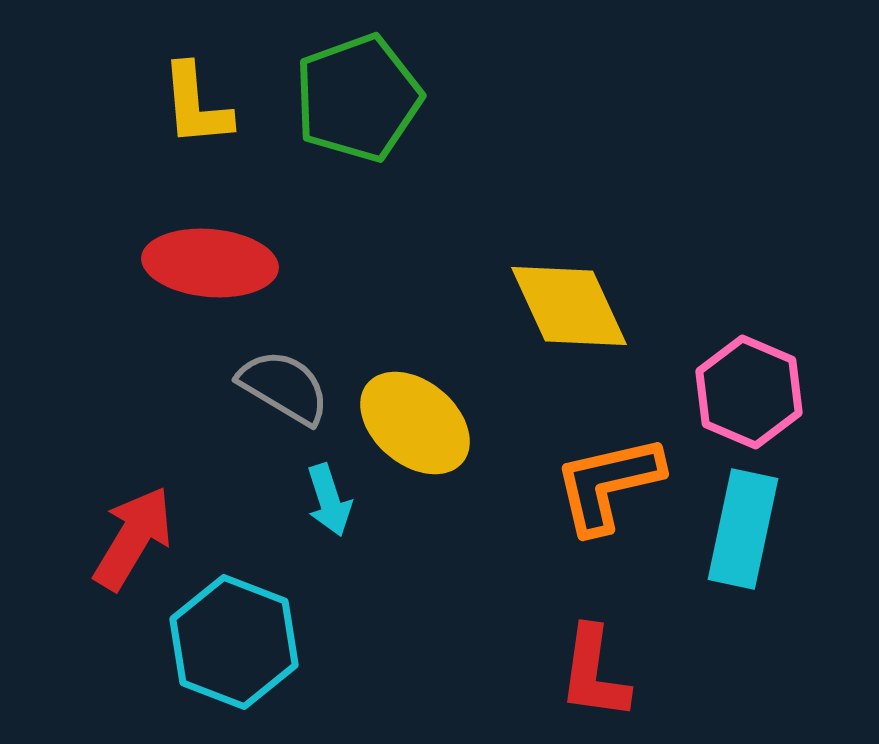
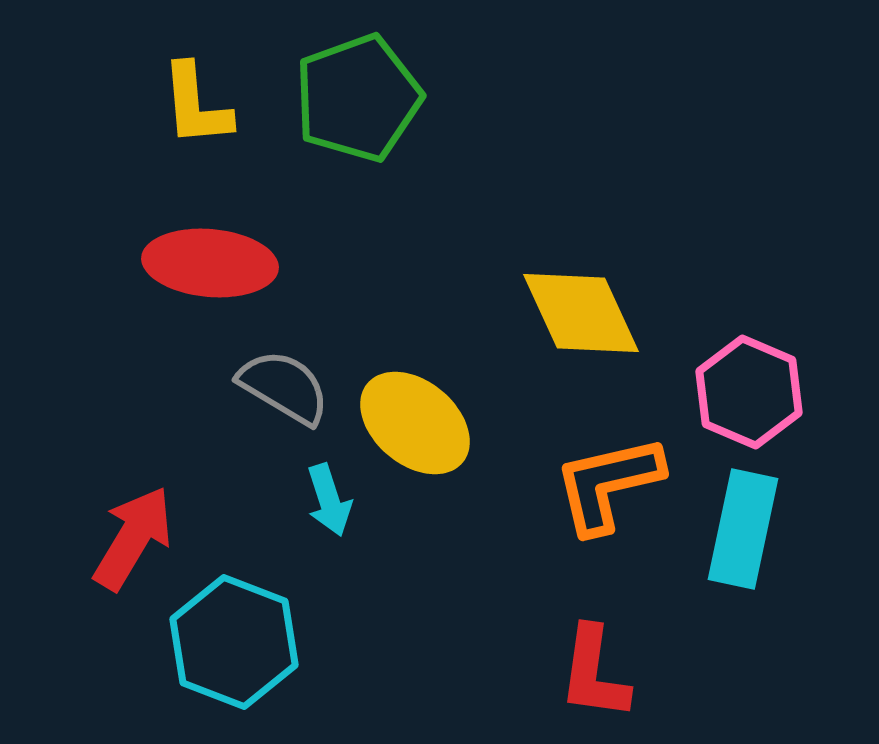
yellow diamond: moved 12 px right, 7 px down
